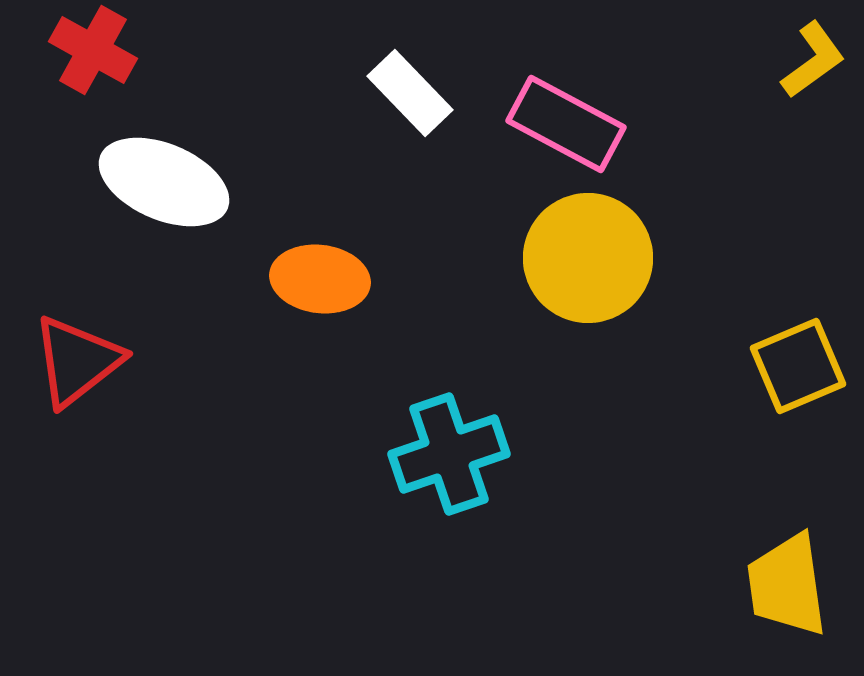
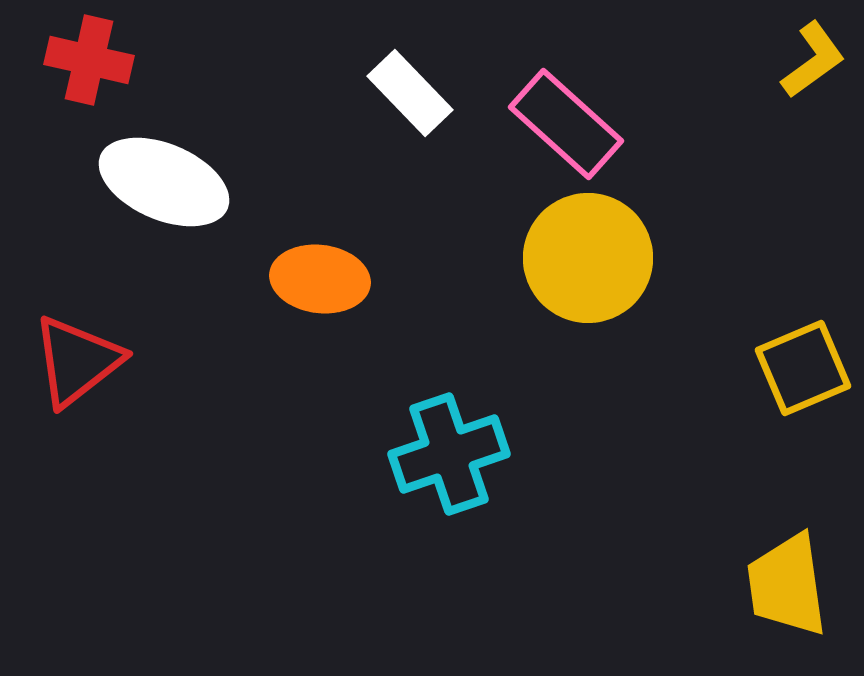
red cross: moved 4 px left, 10 px down; rotated 16 degrees counterclockwise
pink rectangle: rotated 14 degrees clockwise
yellow square: moved 5 px right, 2 px down
